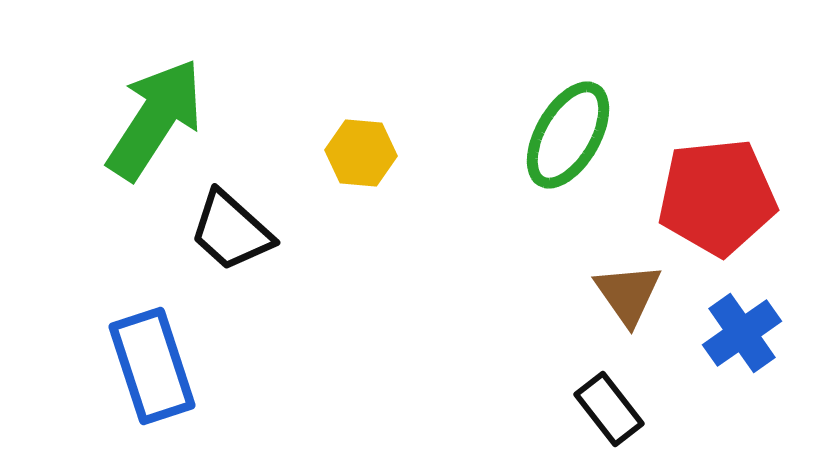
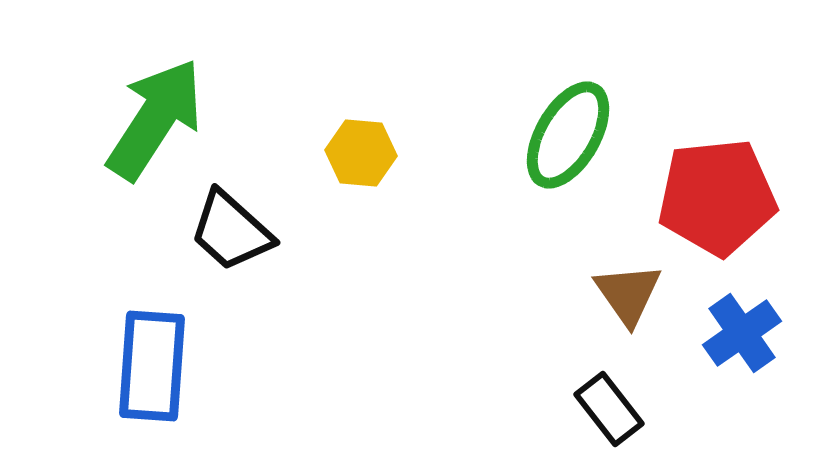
blue rectangle: rotated 22 degrees clockwise
